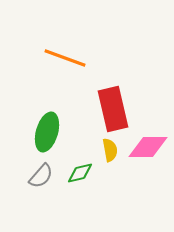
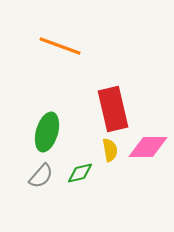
orange line: moved 5 px left, 12 px up
